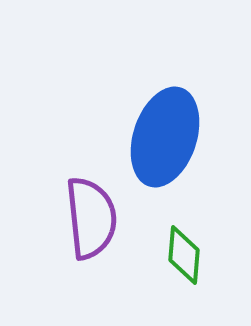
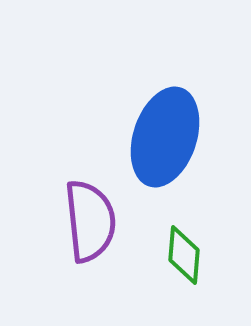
purple semicircle: moved 1 px left, 3 px down
